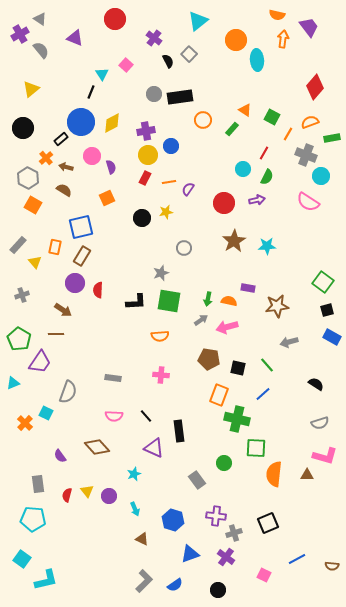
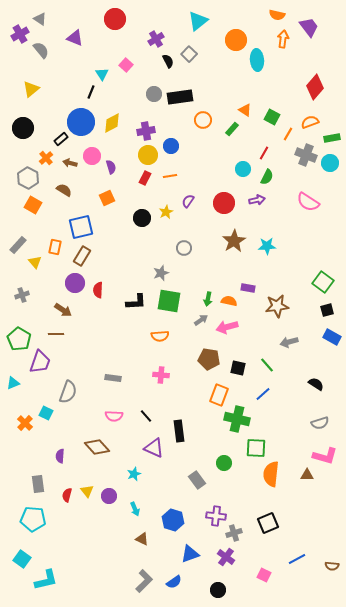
purple cross at (154, 38): moved 2 px right, 1 px down; rotated 21 degrees clockwise
brown arrow at (66, 167): moved 4 px right, 4 px up
cyan circle at (321, 176): moved 9 px right, 13 px up
orange line at (169, 182): moved 1 px right, 6 px up
purple semicircle at (188, 189): moved 12 px down
yellow star at (166, 212): rotated 16 degrees counterclockwise
purple trapezoid at (40, 362): rotated 15 degrees counterclockwise
purple semicircle at (60, 456): rotated 40 degrees clockwise
orange semicircle at (274, 474): moved 3 px left
blue semicircle at (175, 585): moved 1 px left, 3 px up
